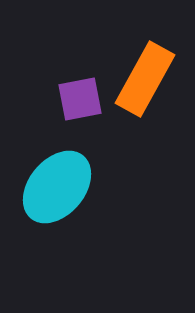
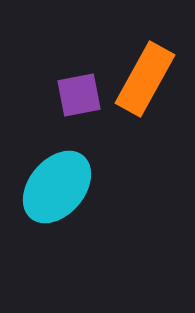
purple square: moved 1 px left, 4 px up
